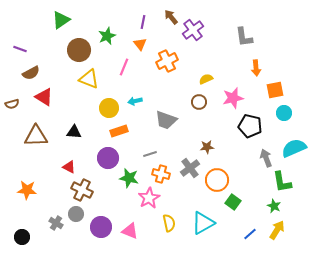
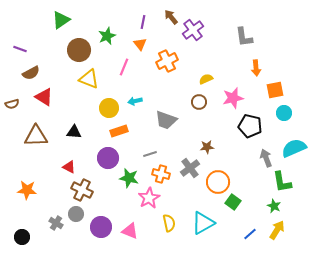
orange circle at (217, 180): moved 1 px right, 2 px down
